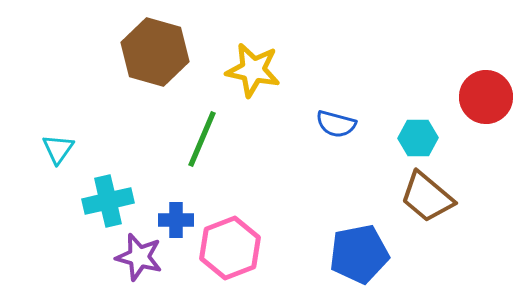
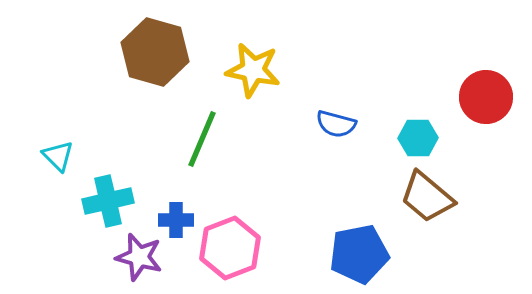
cyan triangle: moved 7 px down; rotated 20 degrees counterclockwise
